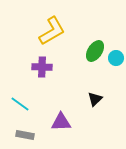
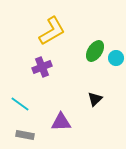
purple cross: rotated 24 degrees counterclockwise
